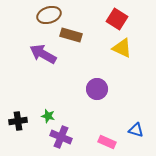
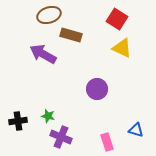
pink rectangle: rotated 48 degrees clockwise
